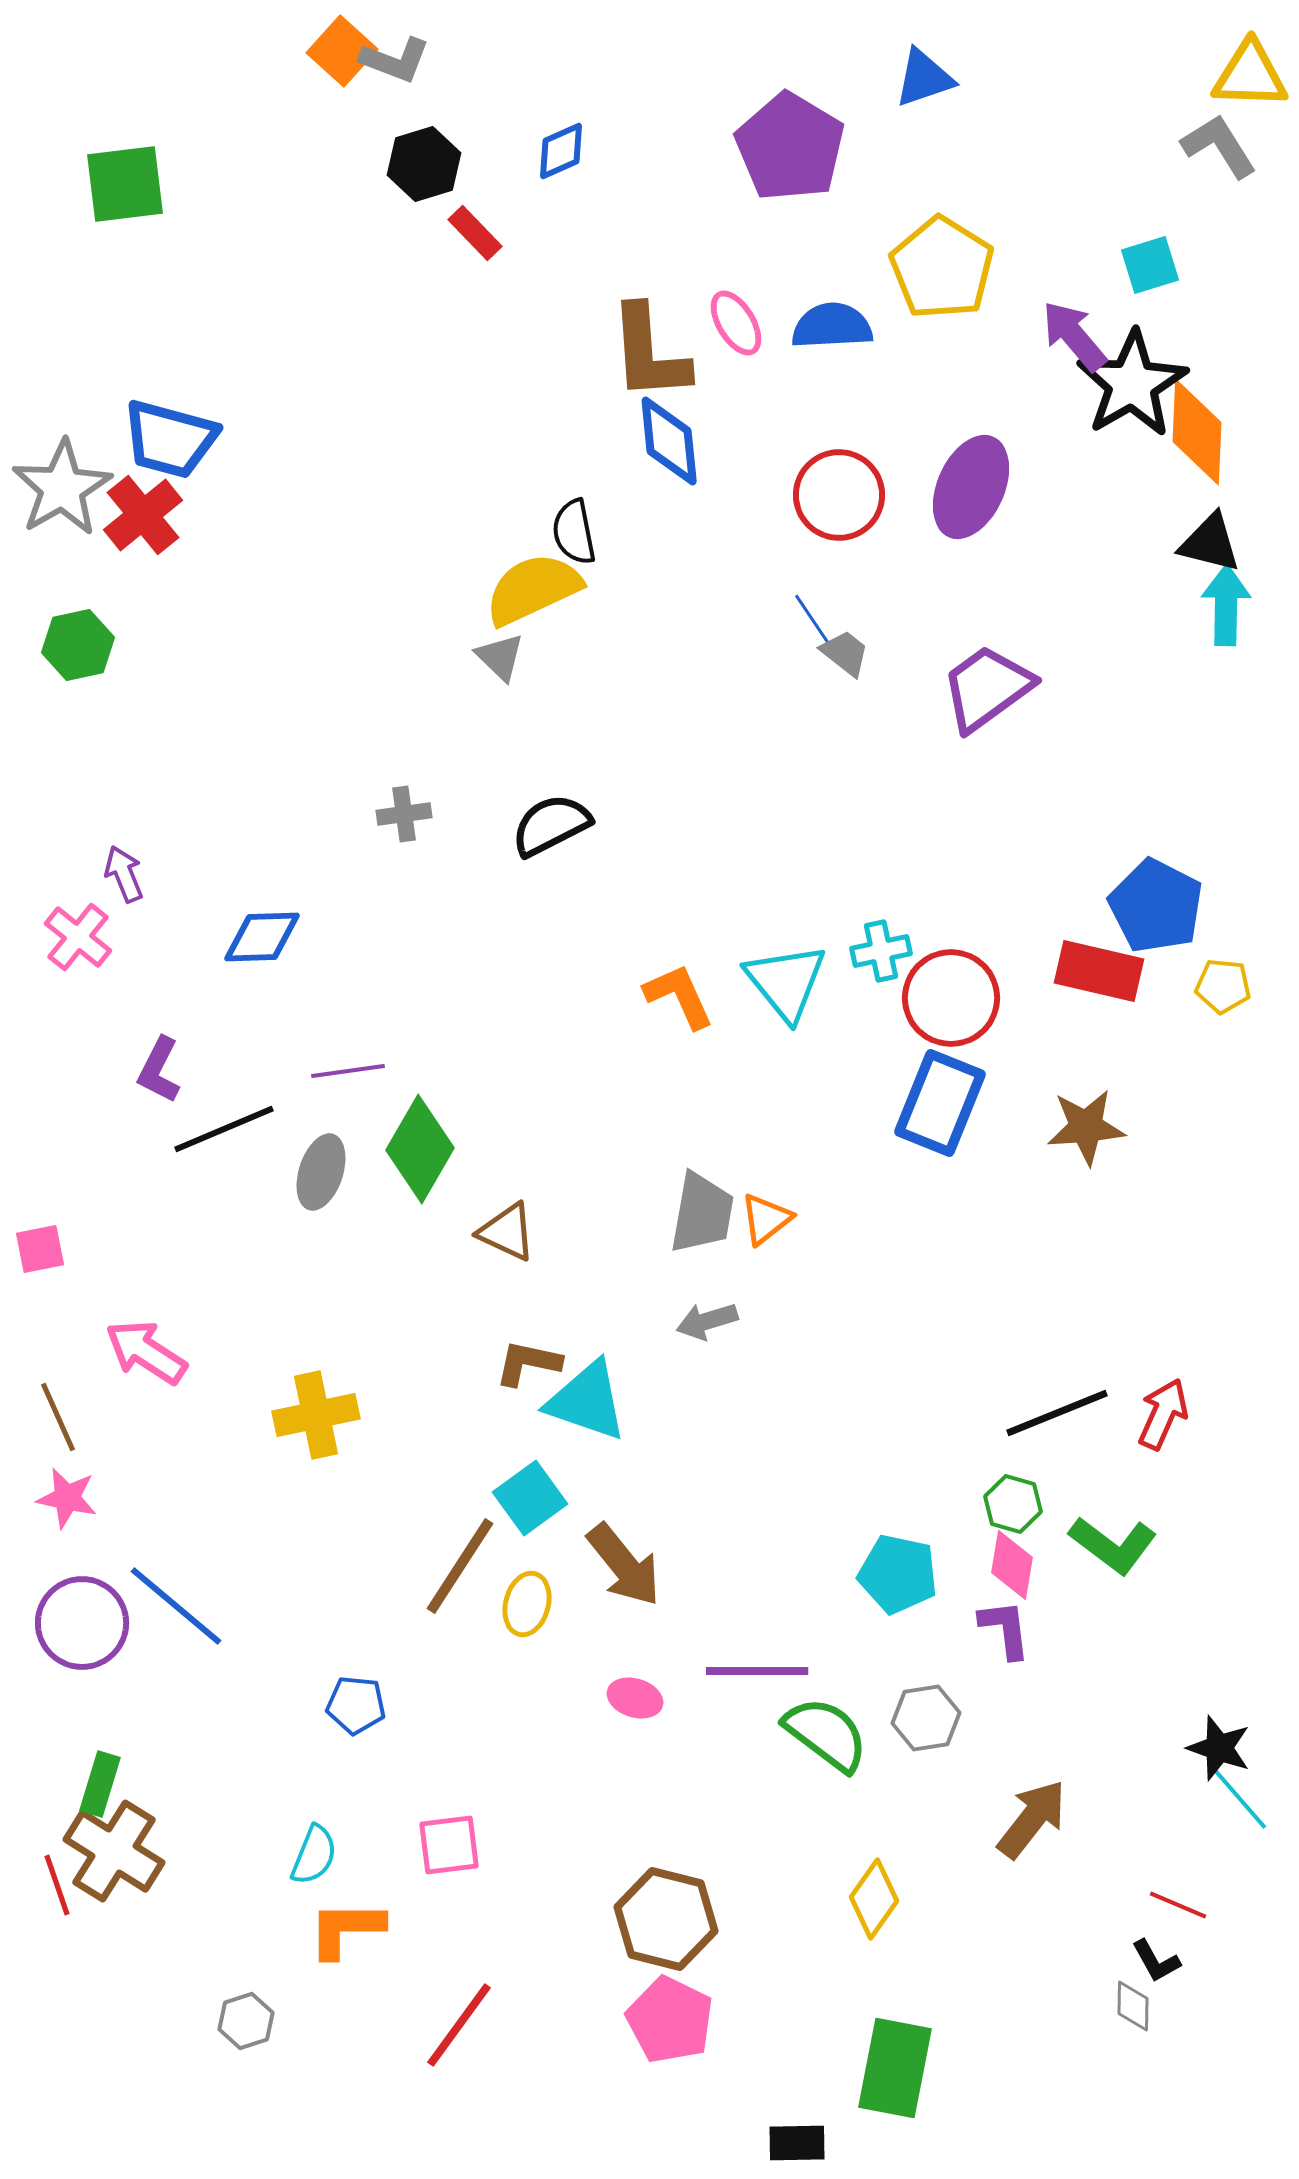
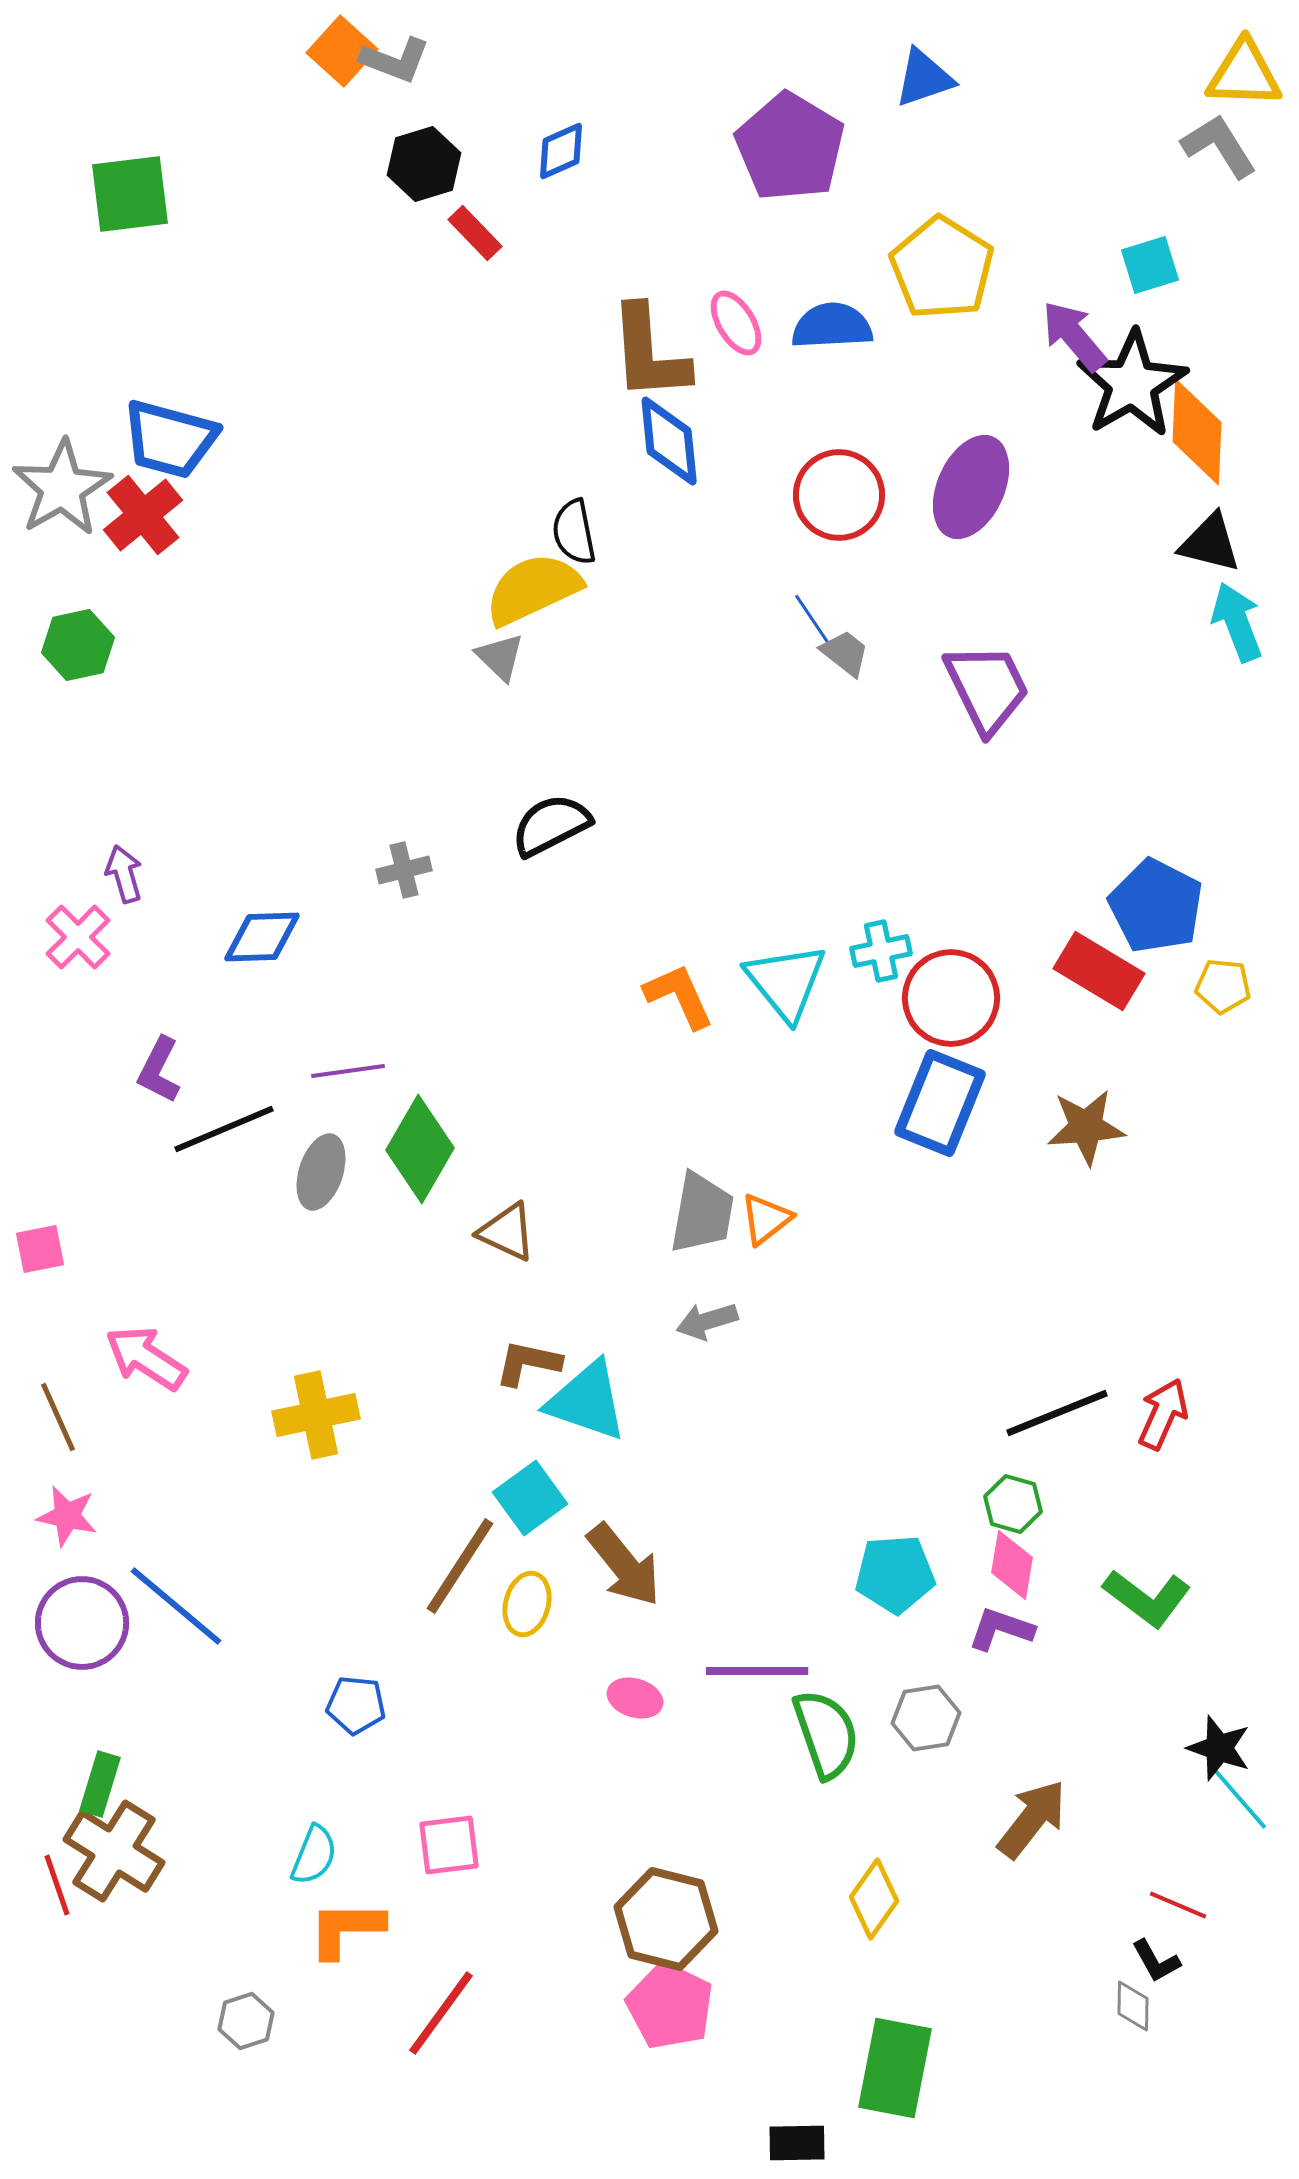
yellow triangle at (1250, 75): moved 6 px left, 1 px up
green square at (125, 184): moved 5 px right, 10 px down
cyan arrow at (1226, 605): moved 11 px right, 17 px down; rotated 22 degrees counterclockwise
purple trapezoid at (987, 688): rotated 100 degrees clockwise
gray cross at (404, 814): moved 56 px down; rotated 6 degrees counterclockwise
purple arrow at (124, 874): rotated 6 degrees clockwise
pink cross at (78, 937): rotated 6 degrees clockwise
red rectangle at (1099, 971): rotated 18 degrees clockwise
pink arrow at (146, 1352): moved 6 px down
pink star at (67, 1498): moved 18 px down
green L-shape at (1113, 1545): moved 34 px right, 53 px down
cyan pentagon at (898, 1574): moved 3 px left; rotated 16 degrees counterclockwise
purple L-shape at (1005, 1629): moved 4 px left; rotated 64 degrees counterclockwise
green semicircle at (826, 1734): rotated 34 degrees clockwise
pink pentagon at (670, 2020): moved 14 px up
red line at (459, 2025): moved 18 px left, 12 px up
